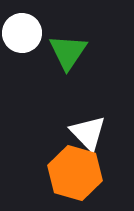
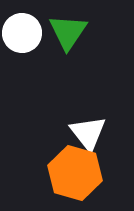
green triangle: moved 20 px up
white triangle: rotated 6 degrees clockwise
